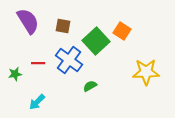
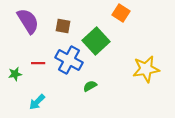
orange square: moved 1 px left, 18 px up
blue cross: rotated 8 degrees counterclockwise
yellow star: moved 3 px up; rotated 8 degrees counterclockwise
